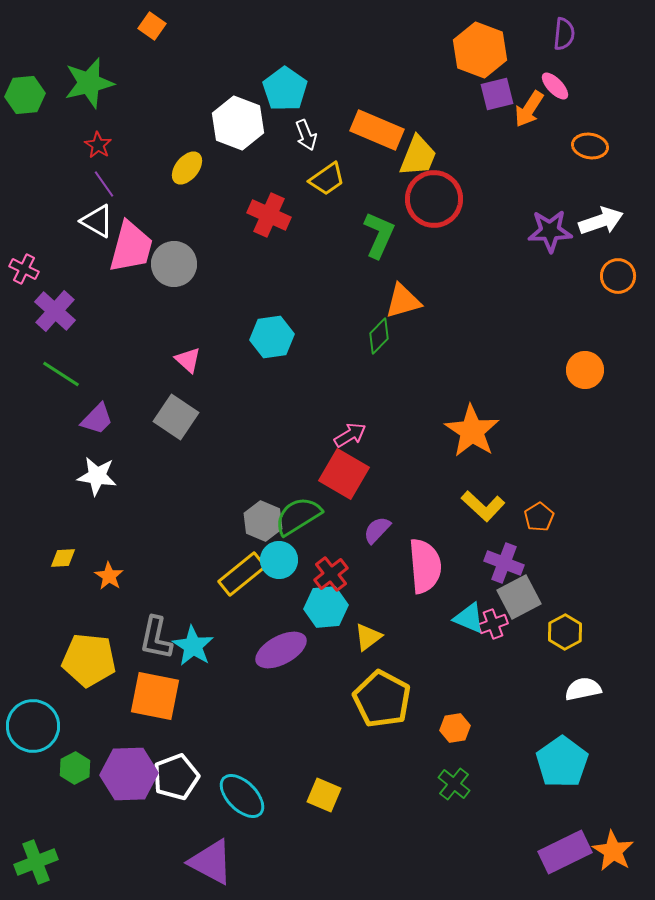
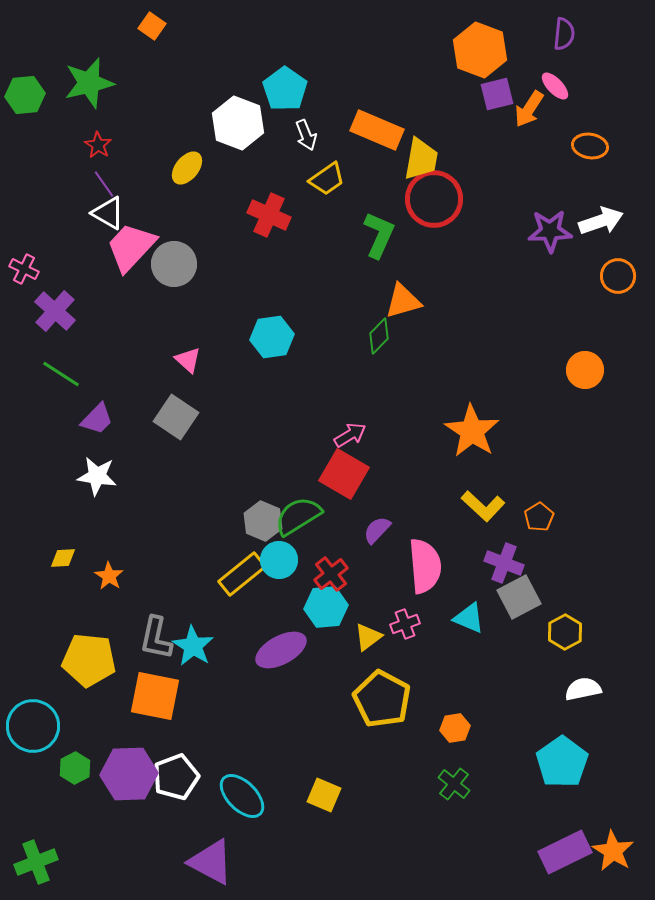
yellow trapezoid at (418, 156): moved 3 px right, 3 px down; rotated 12 degrees counterclockwise
white triangle at (97, 221): moved 11 px right, 8 px up
pink trapezoid at (131, 247): rotated 152 degrees counterclockwise
pink cross at (493, 624): moved 88 px left
